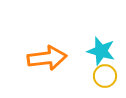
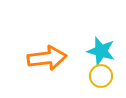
yellow circle: moved 4 px left
